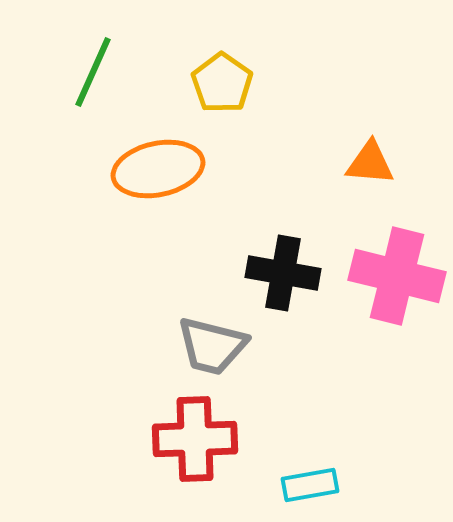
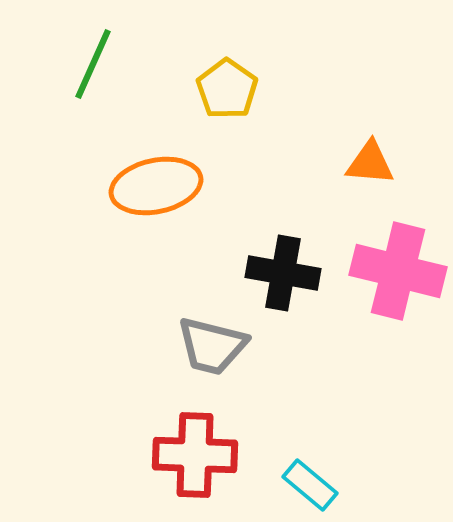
green line: moved 8 px up
yellow pentagon: moved 5 px right, 6 px down
orange ellipse: moved 2 px left, 17 px down
pink cross: moved 1 px right, 5 px up
red cross: moved 16 px down; rotated 4 degrees clockwise
cyan rectangle: rotated 50 degrees clockwise
